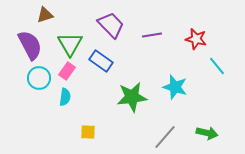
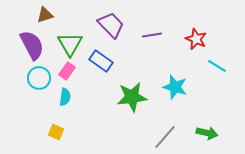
red star: rotated 10 degrees clockwise
purple semicircle: moved 2 px right
cyan line: rotated 18 degrees counterclockwise
yellow square: moved 32 px left; rotated 21 degrees clockwise
